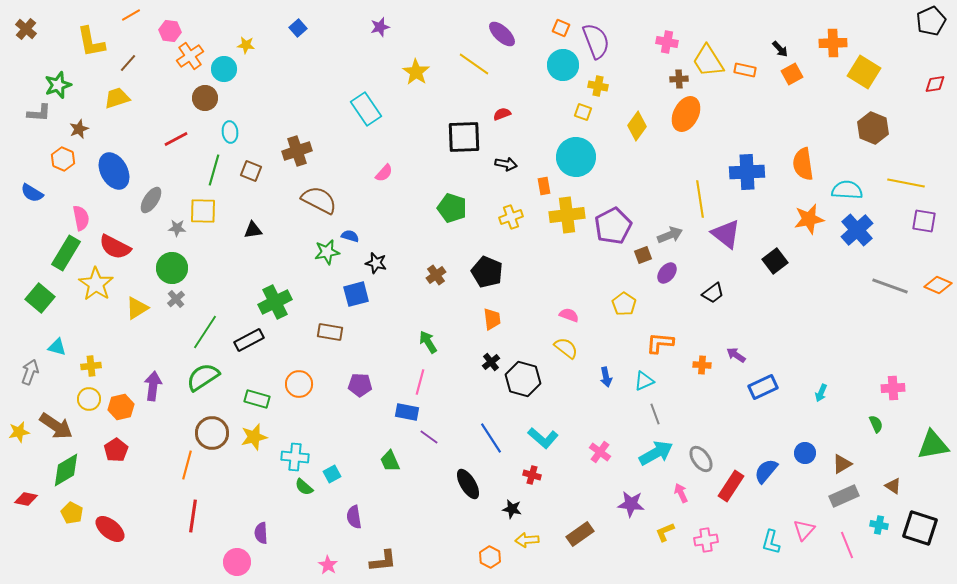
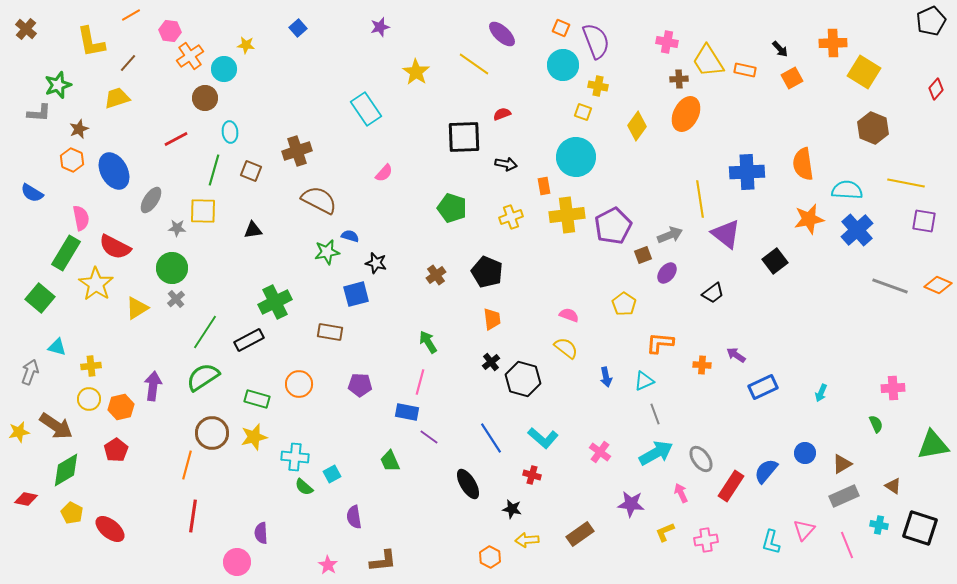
orange square at (792, 74): moved 4 px down
red diamond at (935, 84): moved 1 px right, 5 px down; rotated 40 degrees counterclockwise
orange hexagon at (63, 159): moved 9 px right, 1 px down
